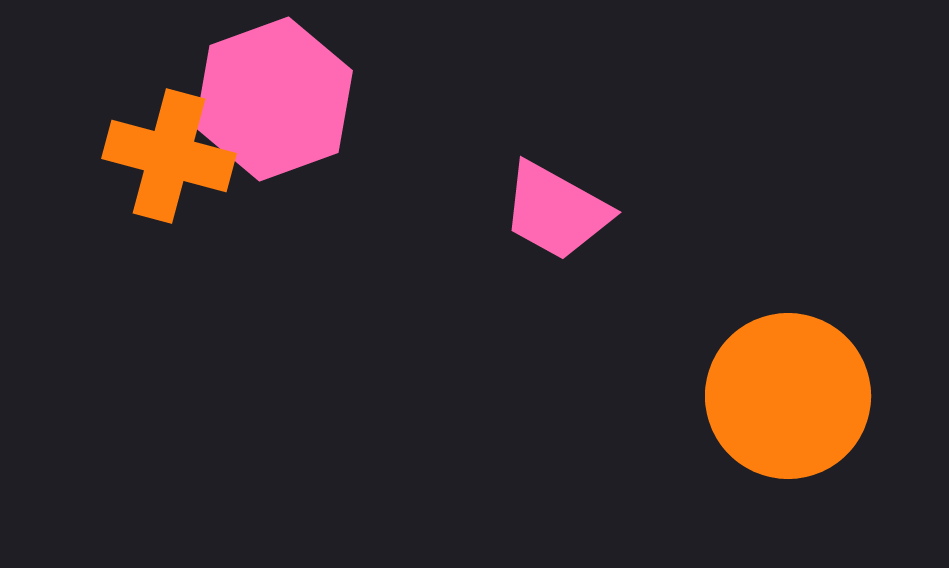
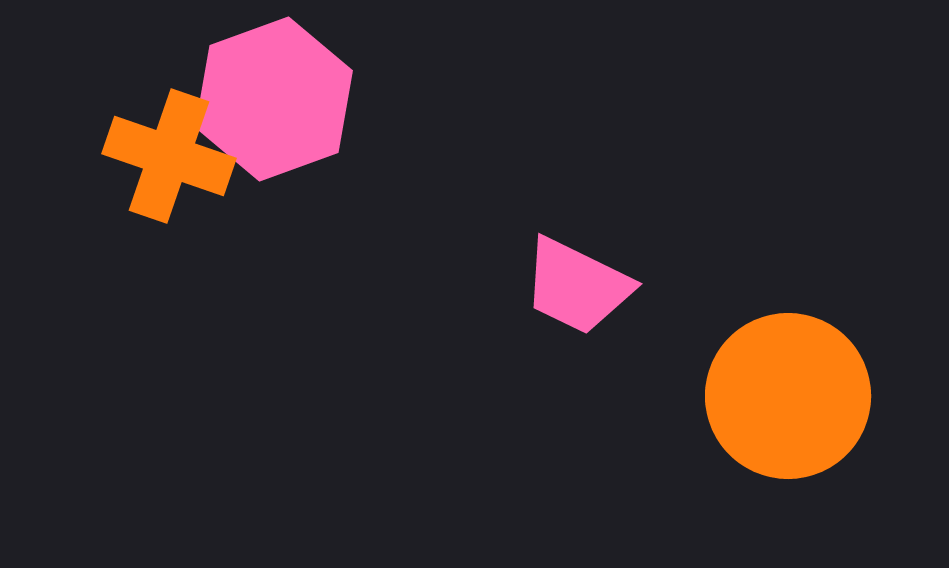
orange cross: rotated 4 degrees clockwise
pink trapezoid: moved 21 px right, 75 px down; rotated 3 degrees counterclockwise
